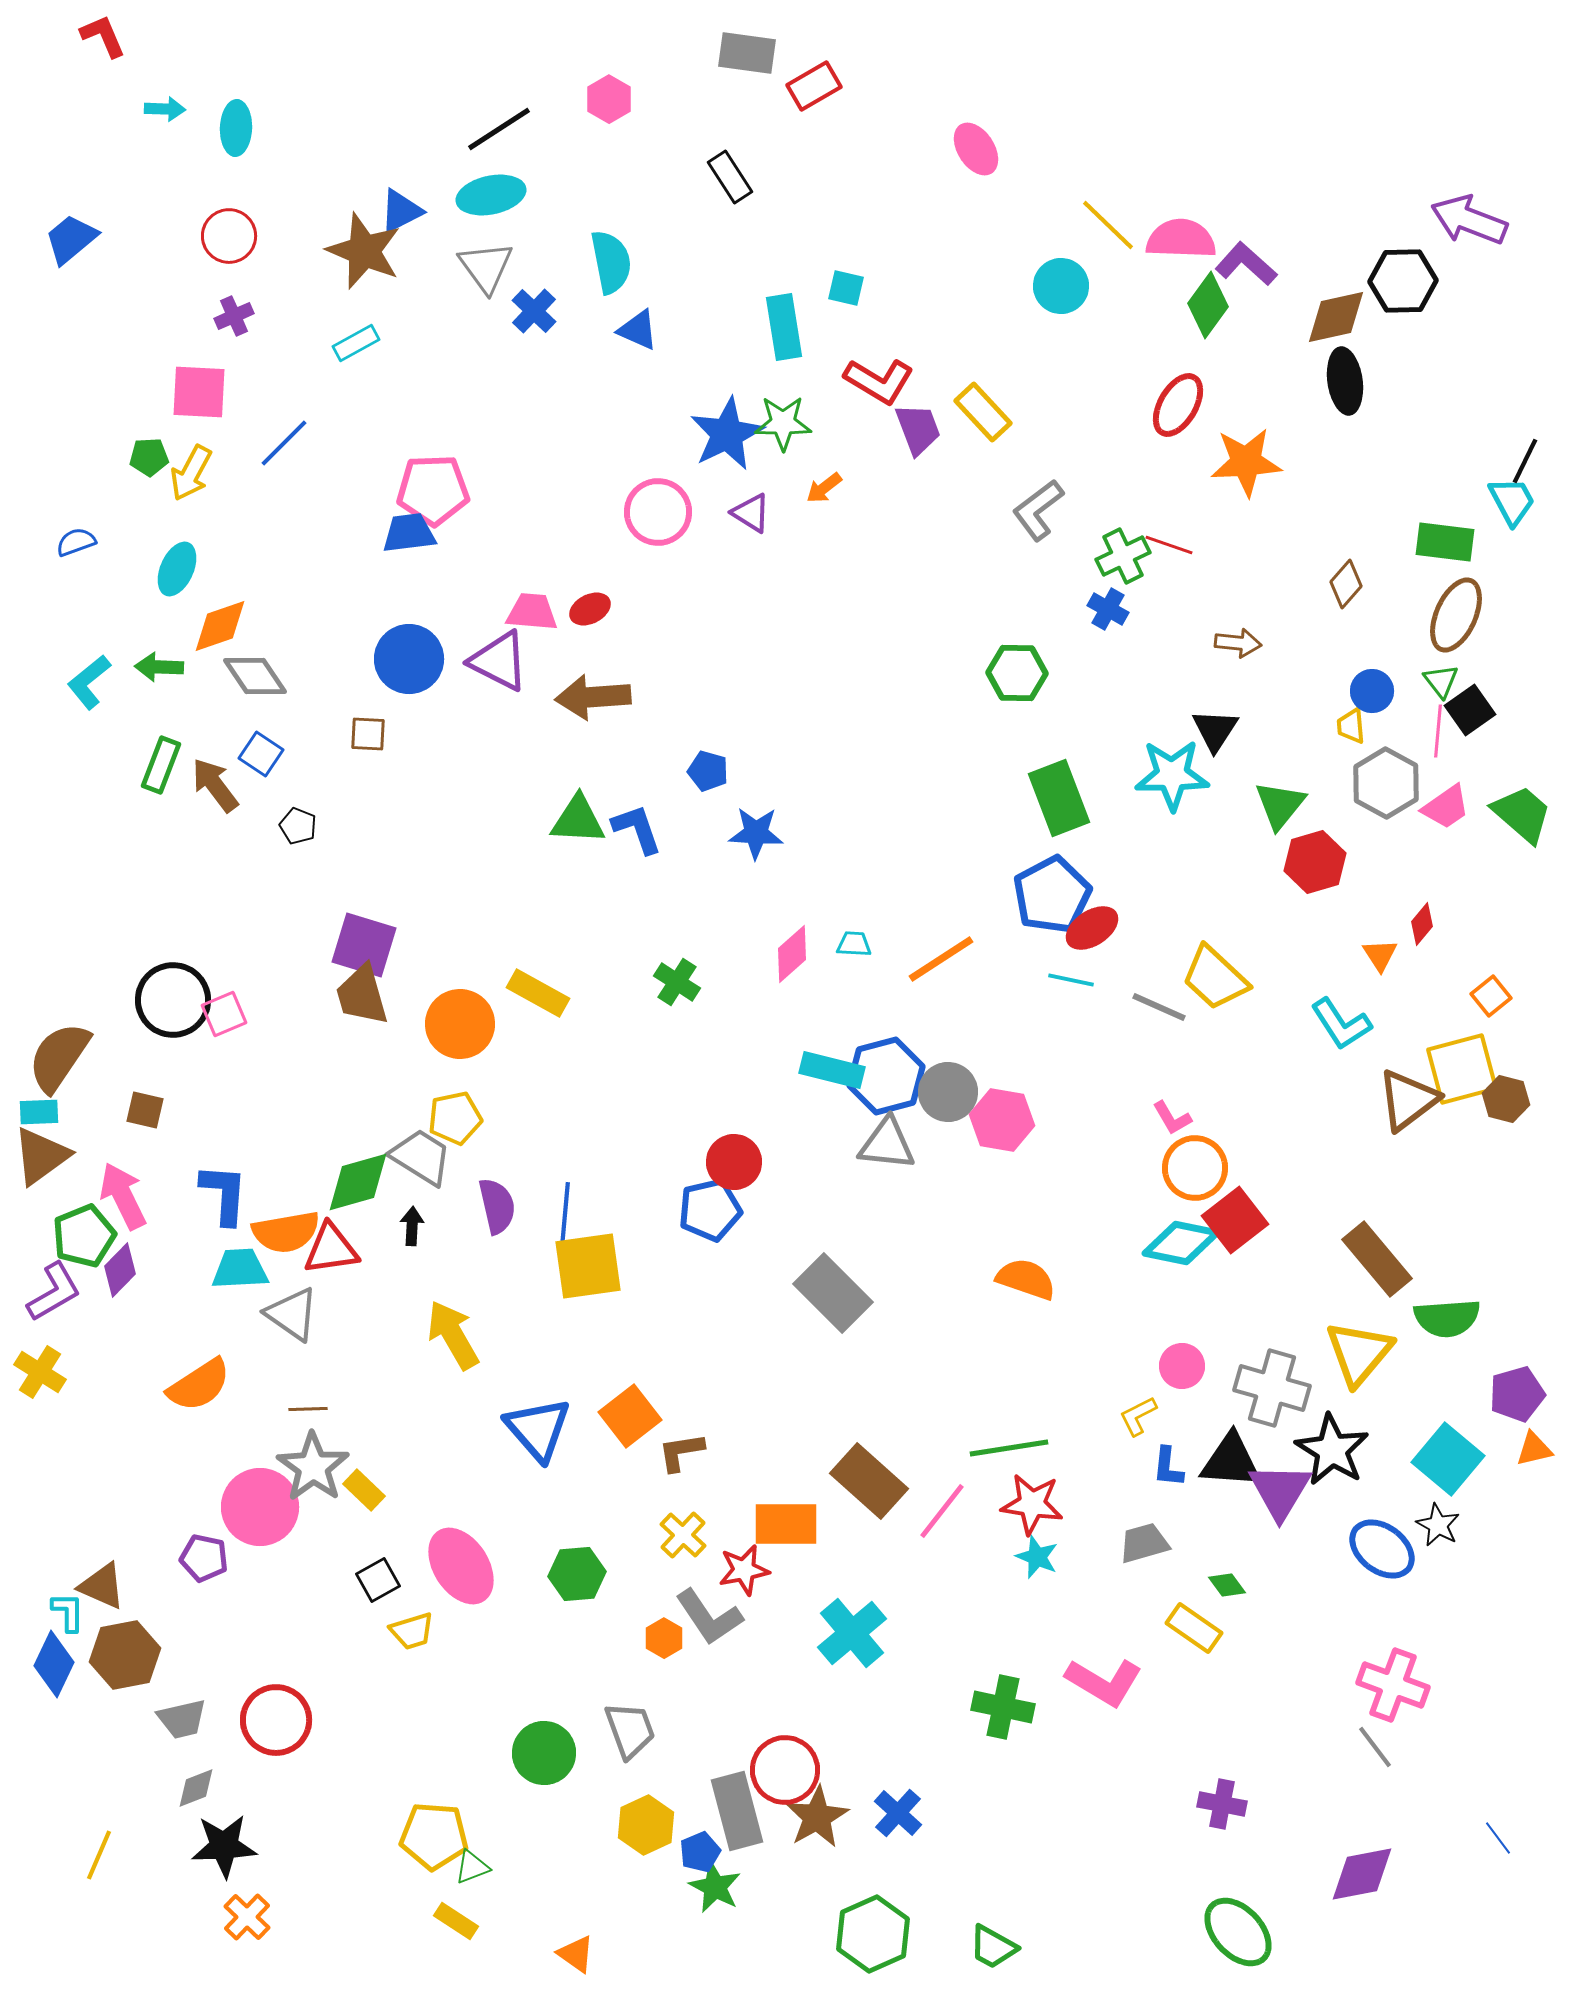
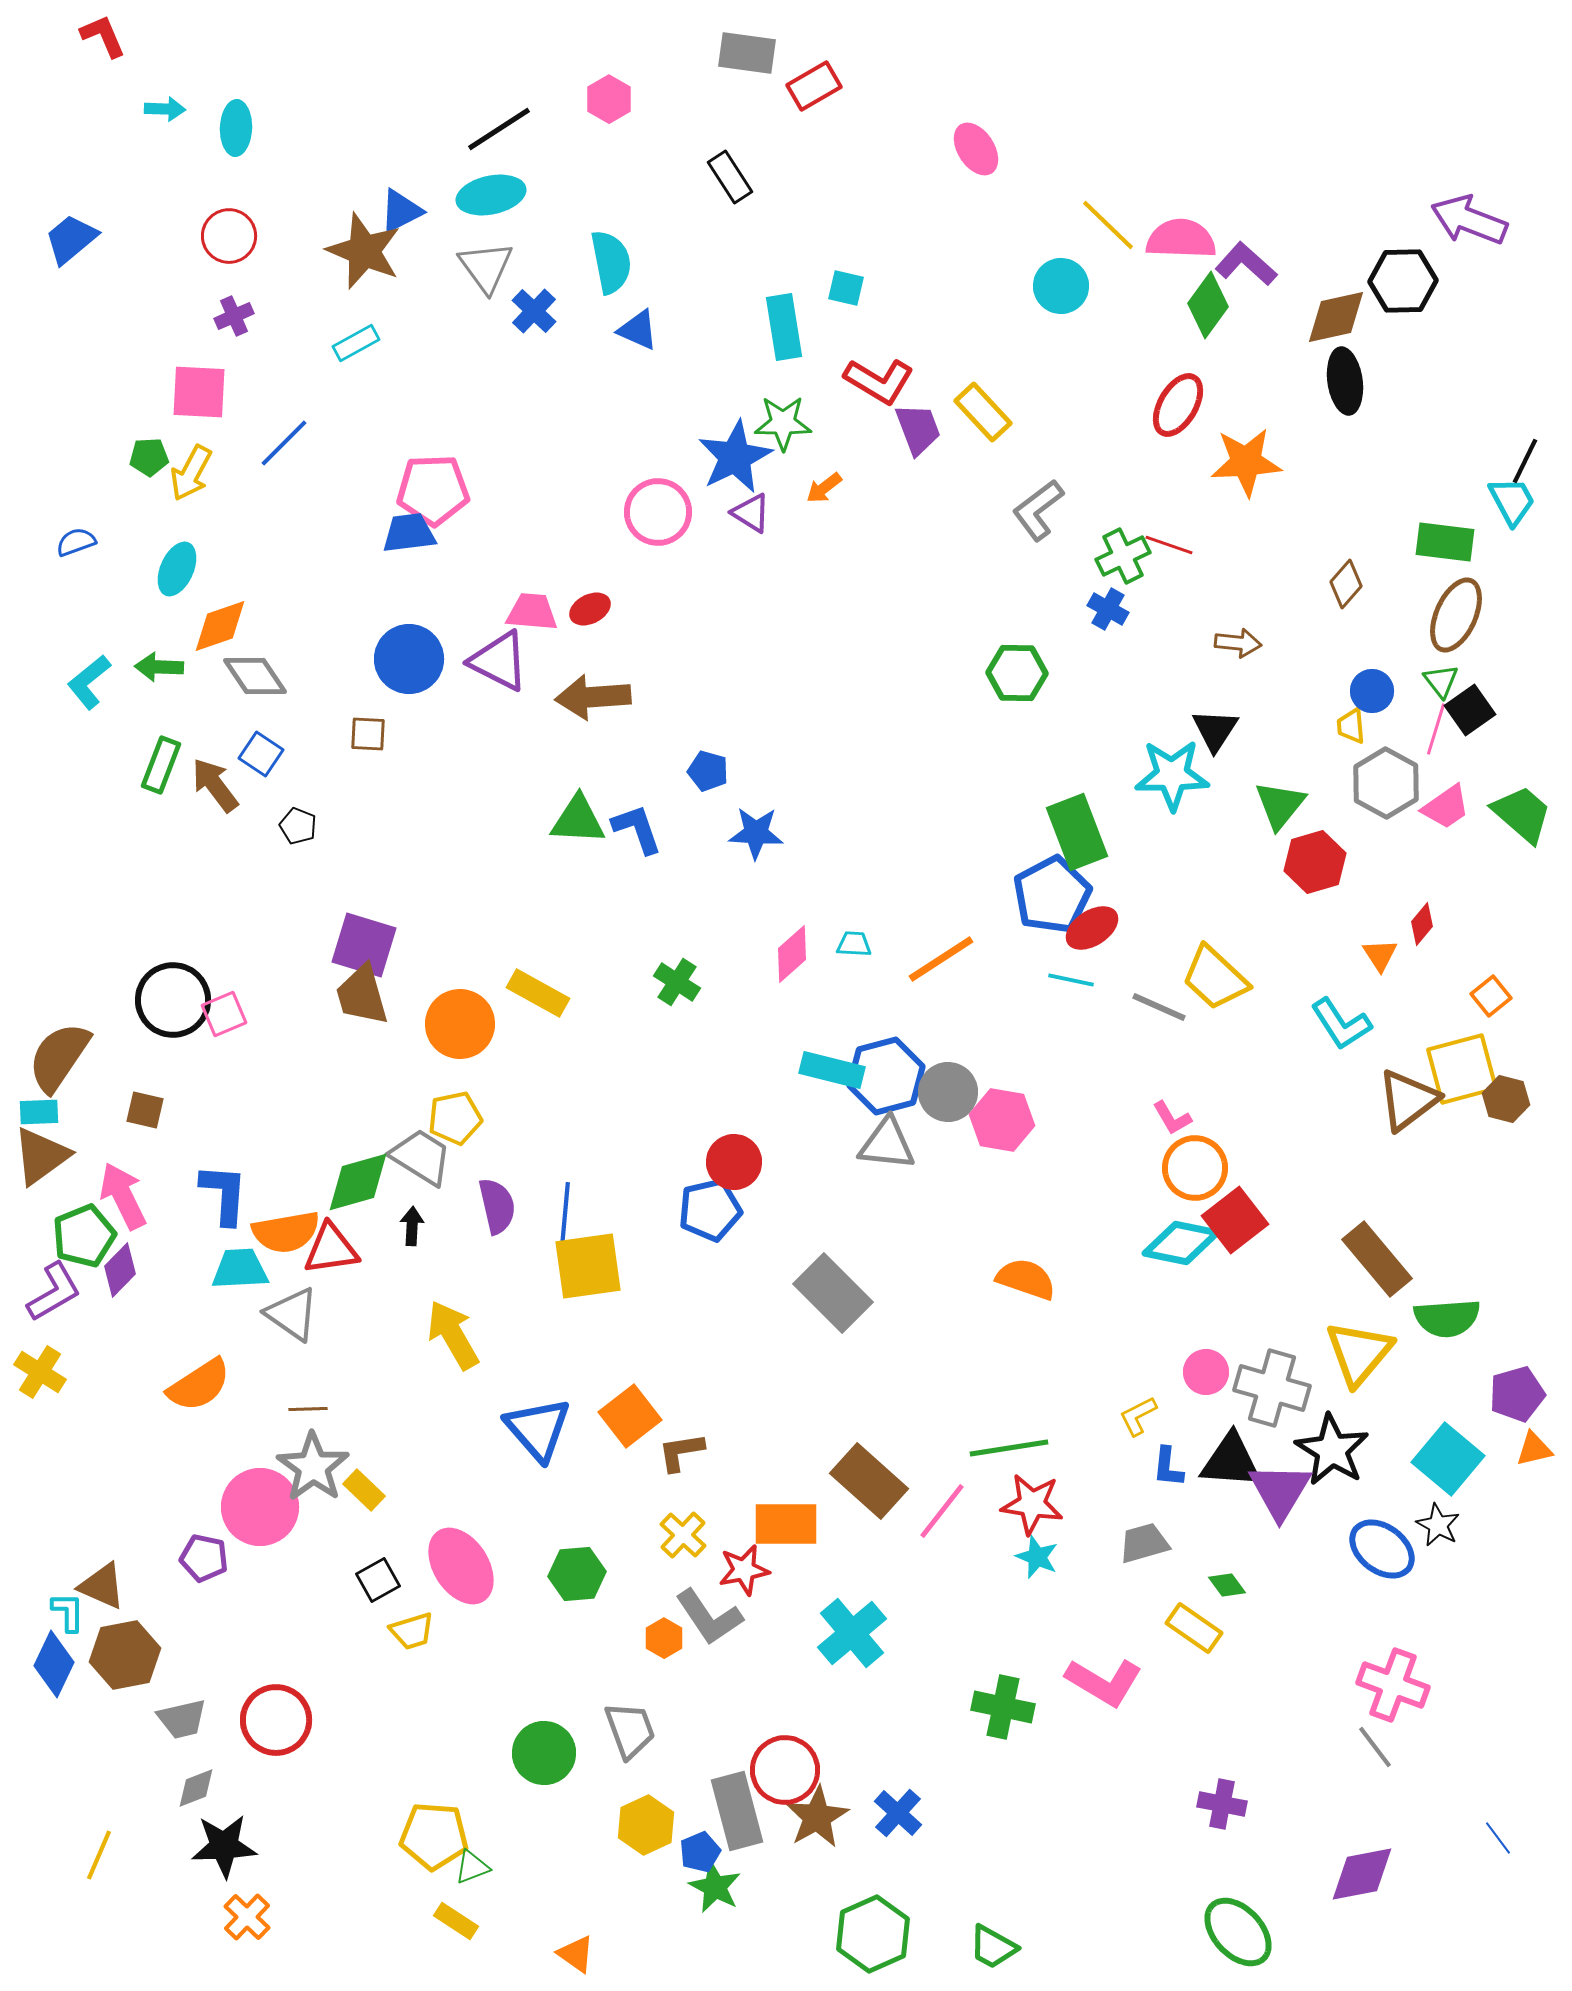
blue star at (727, 434): moved 8 px right, 23 px down
pink line at (1438, 731): moved 2 px left, 2 px up; rotated 12 degrees clockwise
green rectangle at (1059, 798): moved 18 px right, 34 px down
pink circle at (1182, 1366): moved 24 px right, 6 px down
